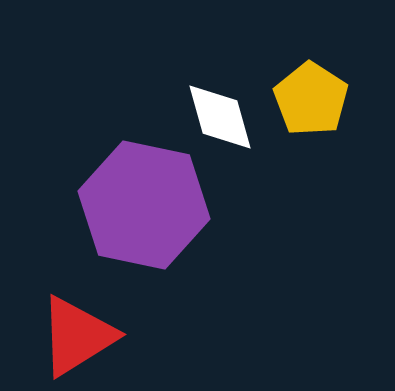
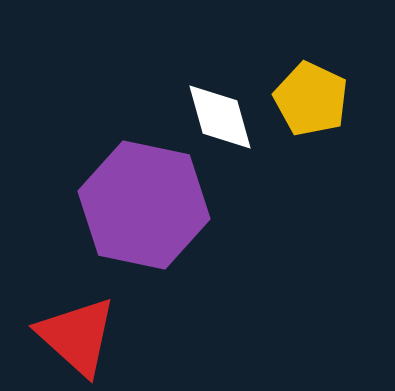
yellow pentagon: rotated 8 degrees counterclockwise
red triangle: rotated 46 degrees counterclockwise
